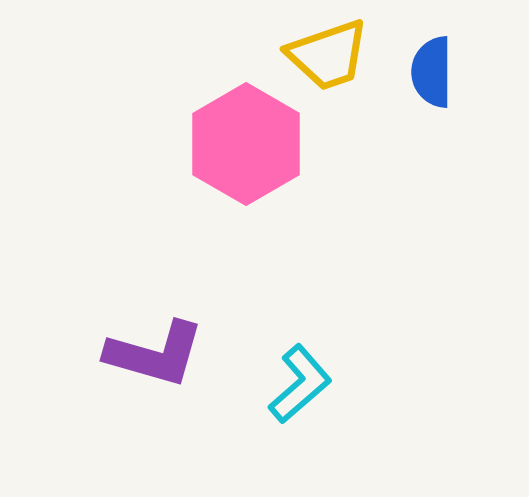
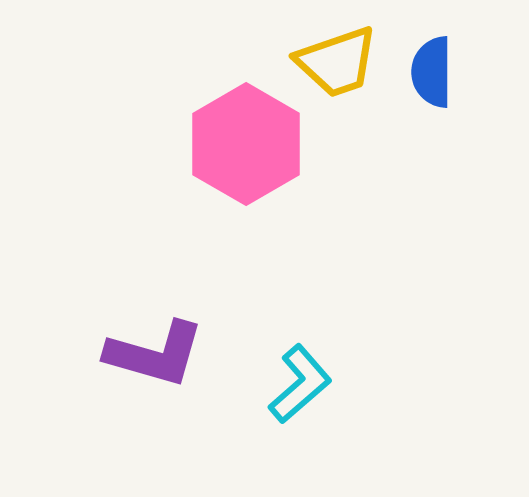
yellow trapezoid: moved 9 px right, 7 px down
